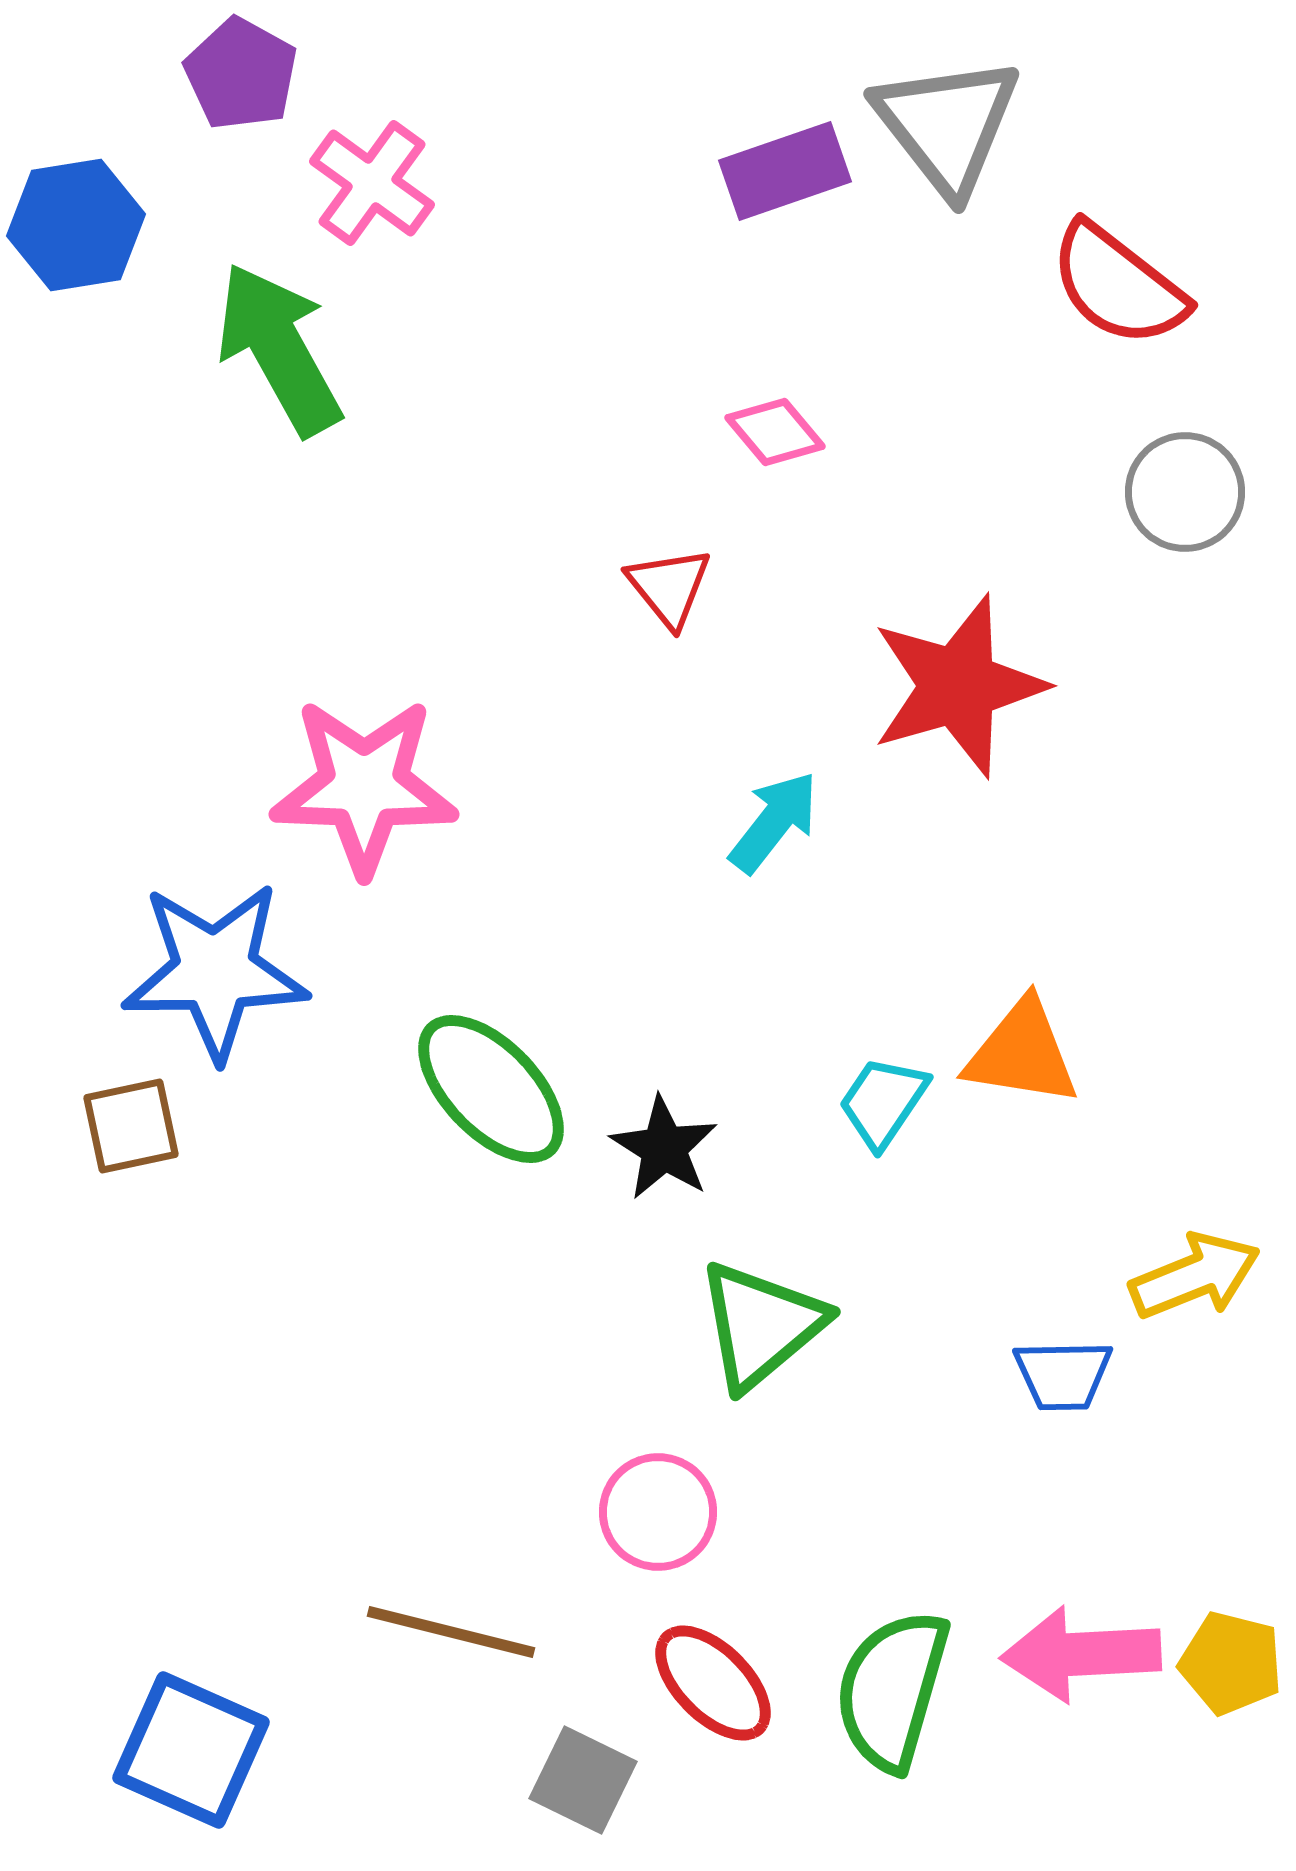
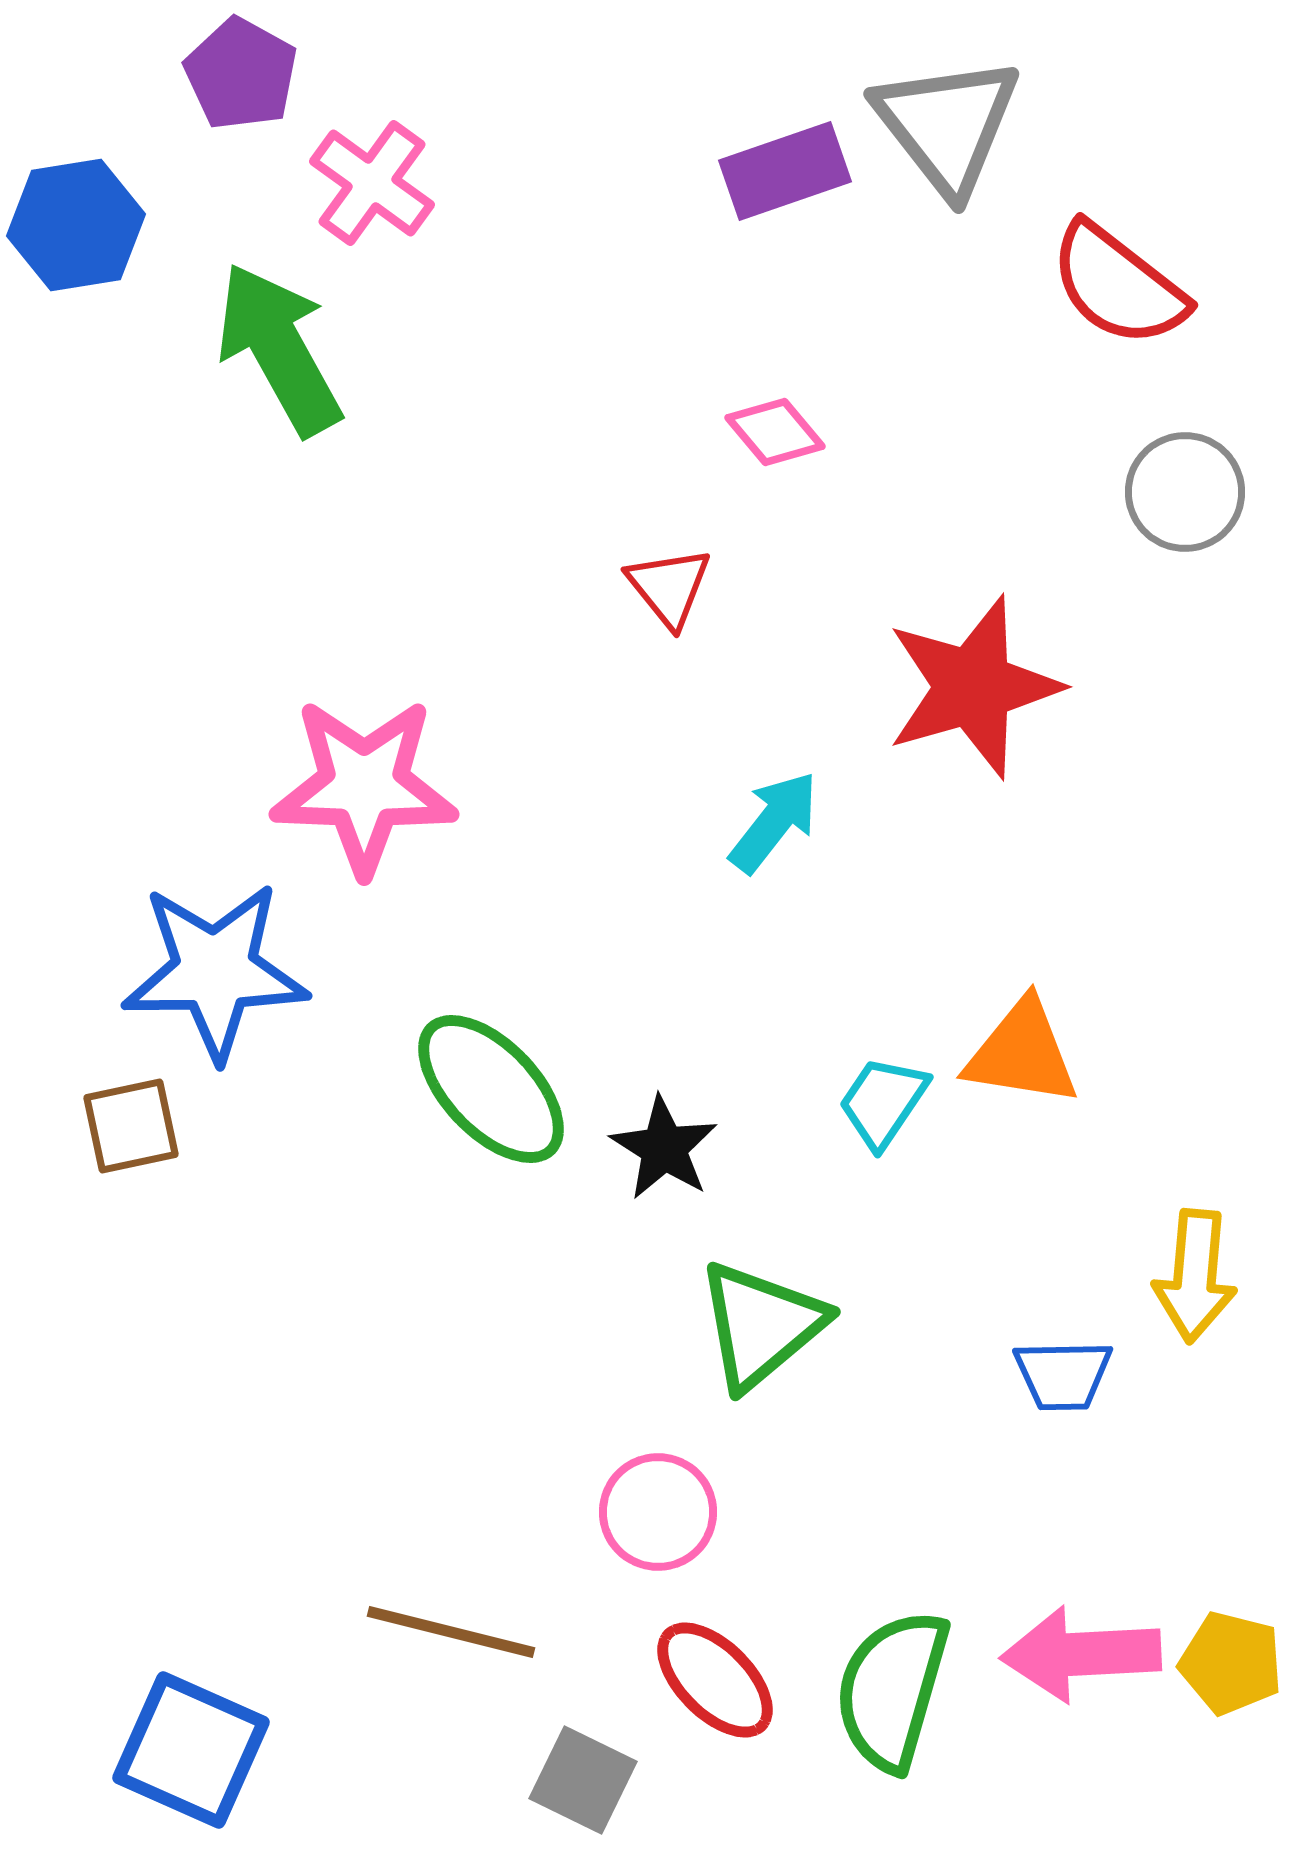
red star: moved 15 px right, 1 px down
yellow arrow: rotated 117 degrees clockwise
red ellipse: moved 2 px right, 3 px up
